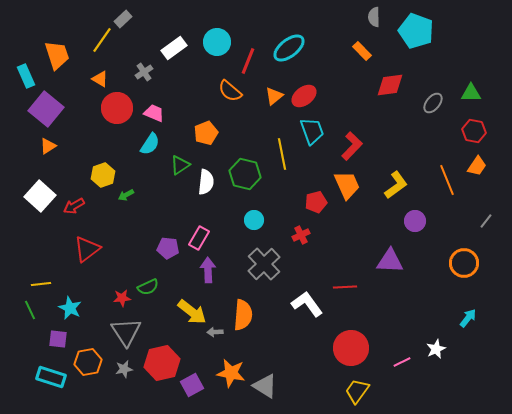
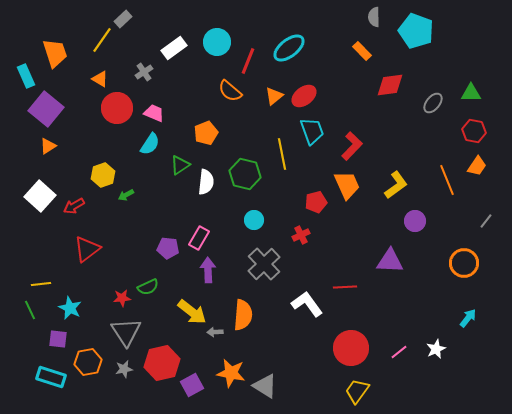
orange trapezoid at (57, 55): moved 2 px left, 2 px up
pink line at (402, 362): moved 3 px left, 10 px up; rotated 12 degrees counterclockwise
